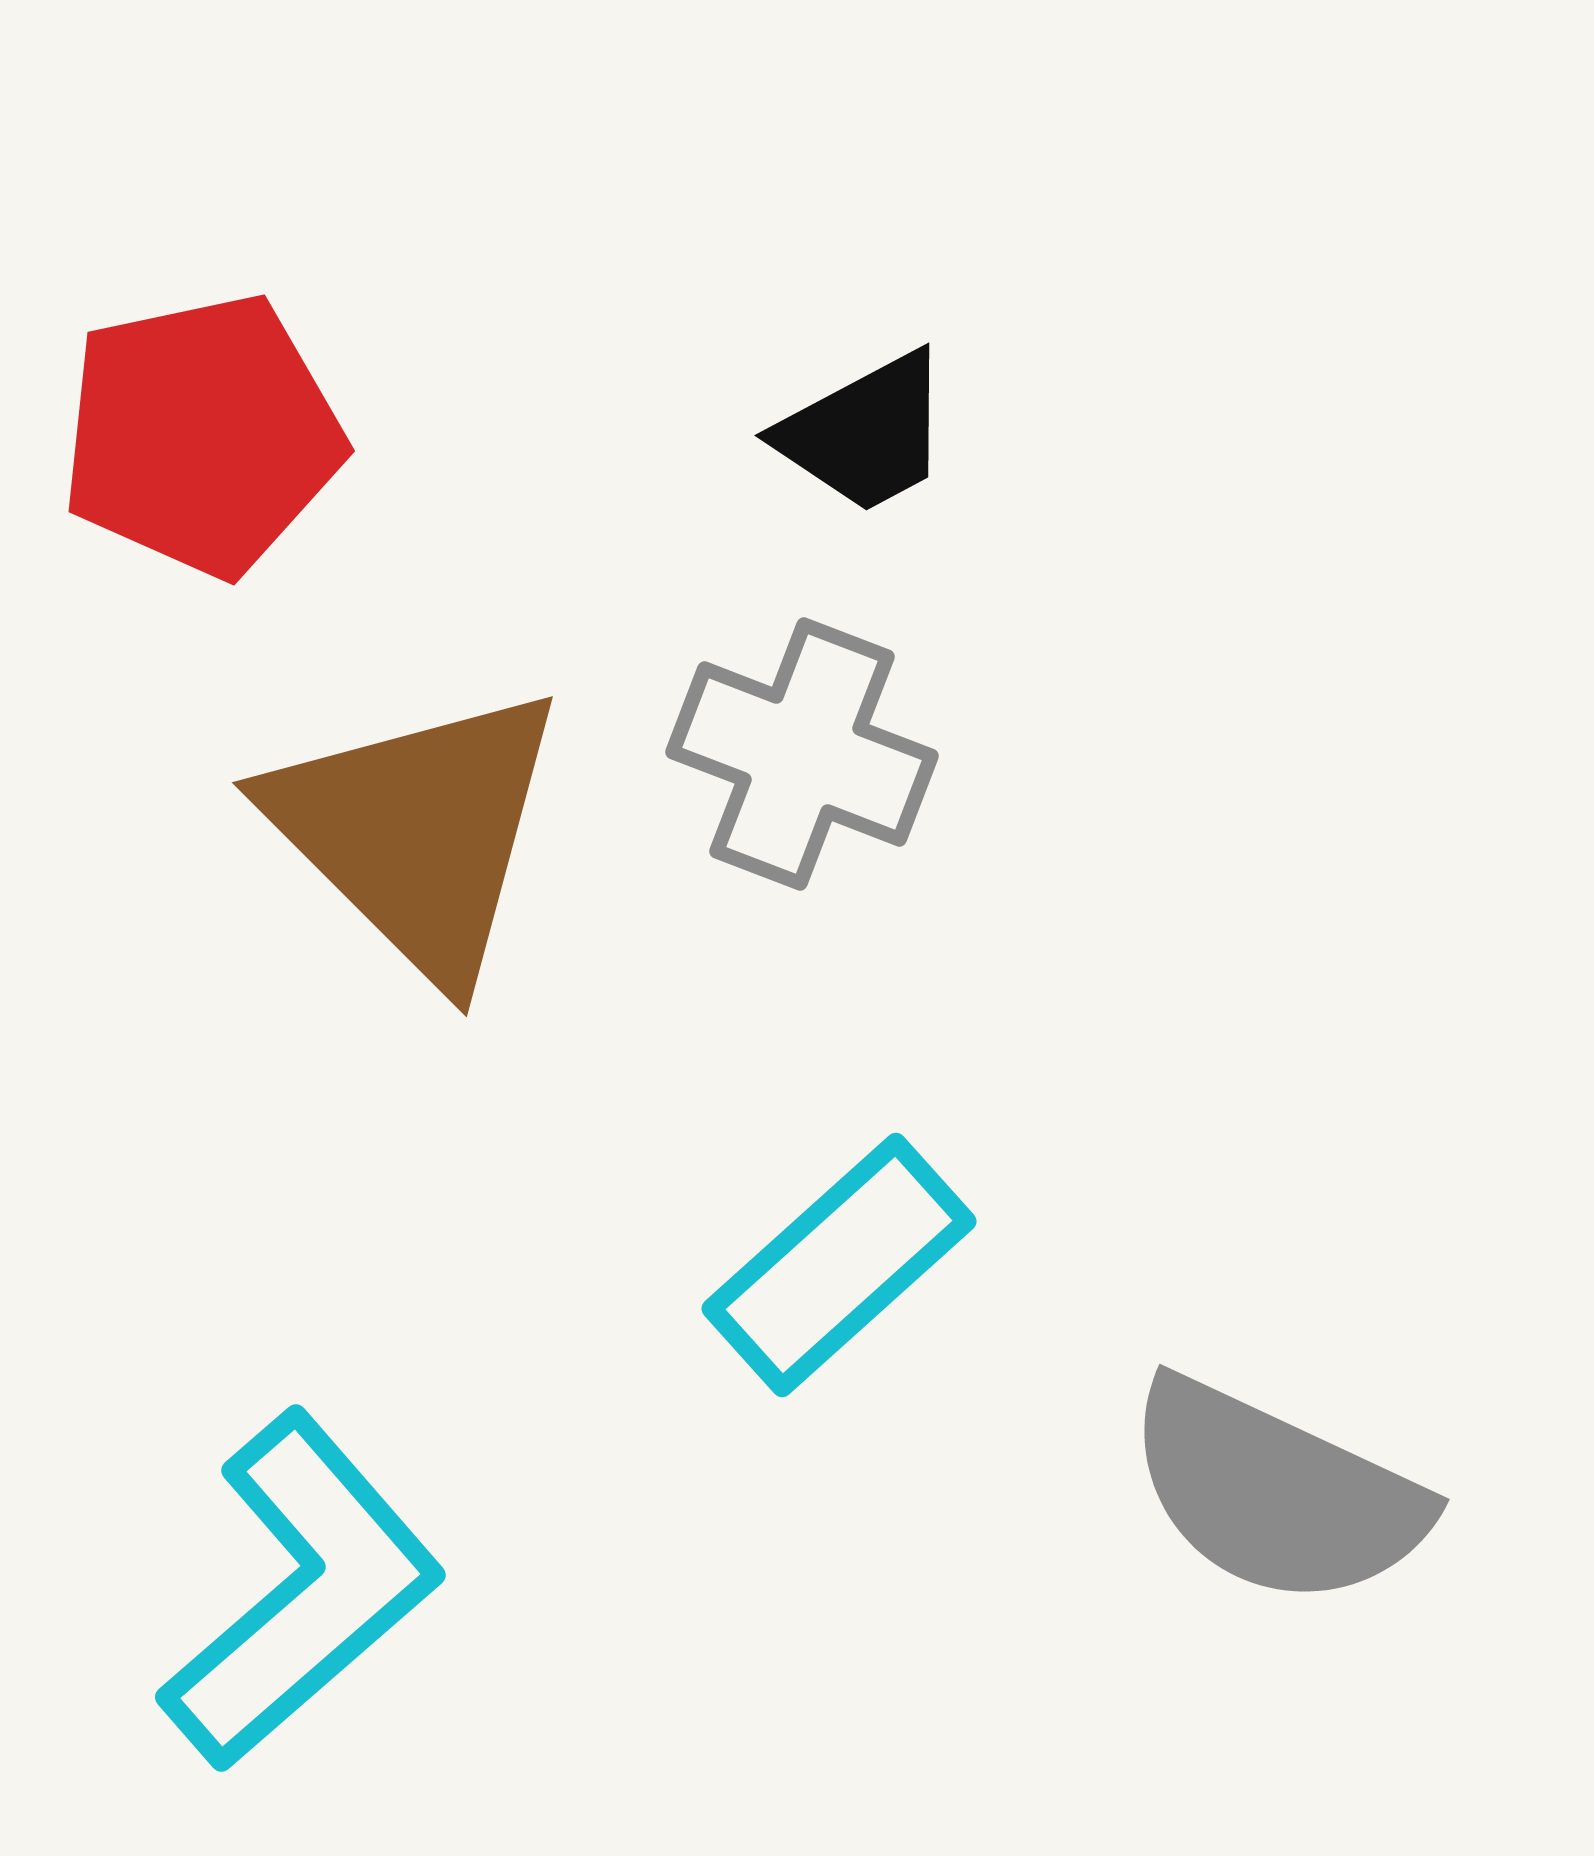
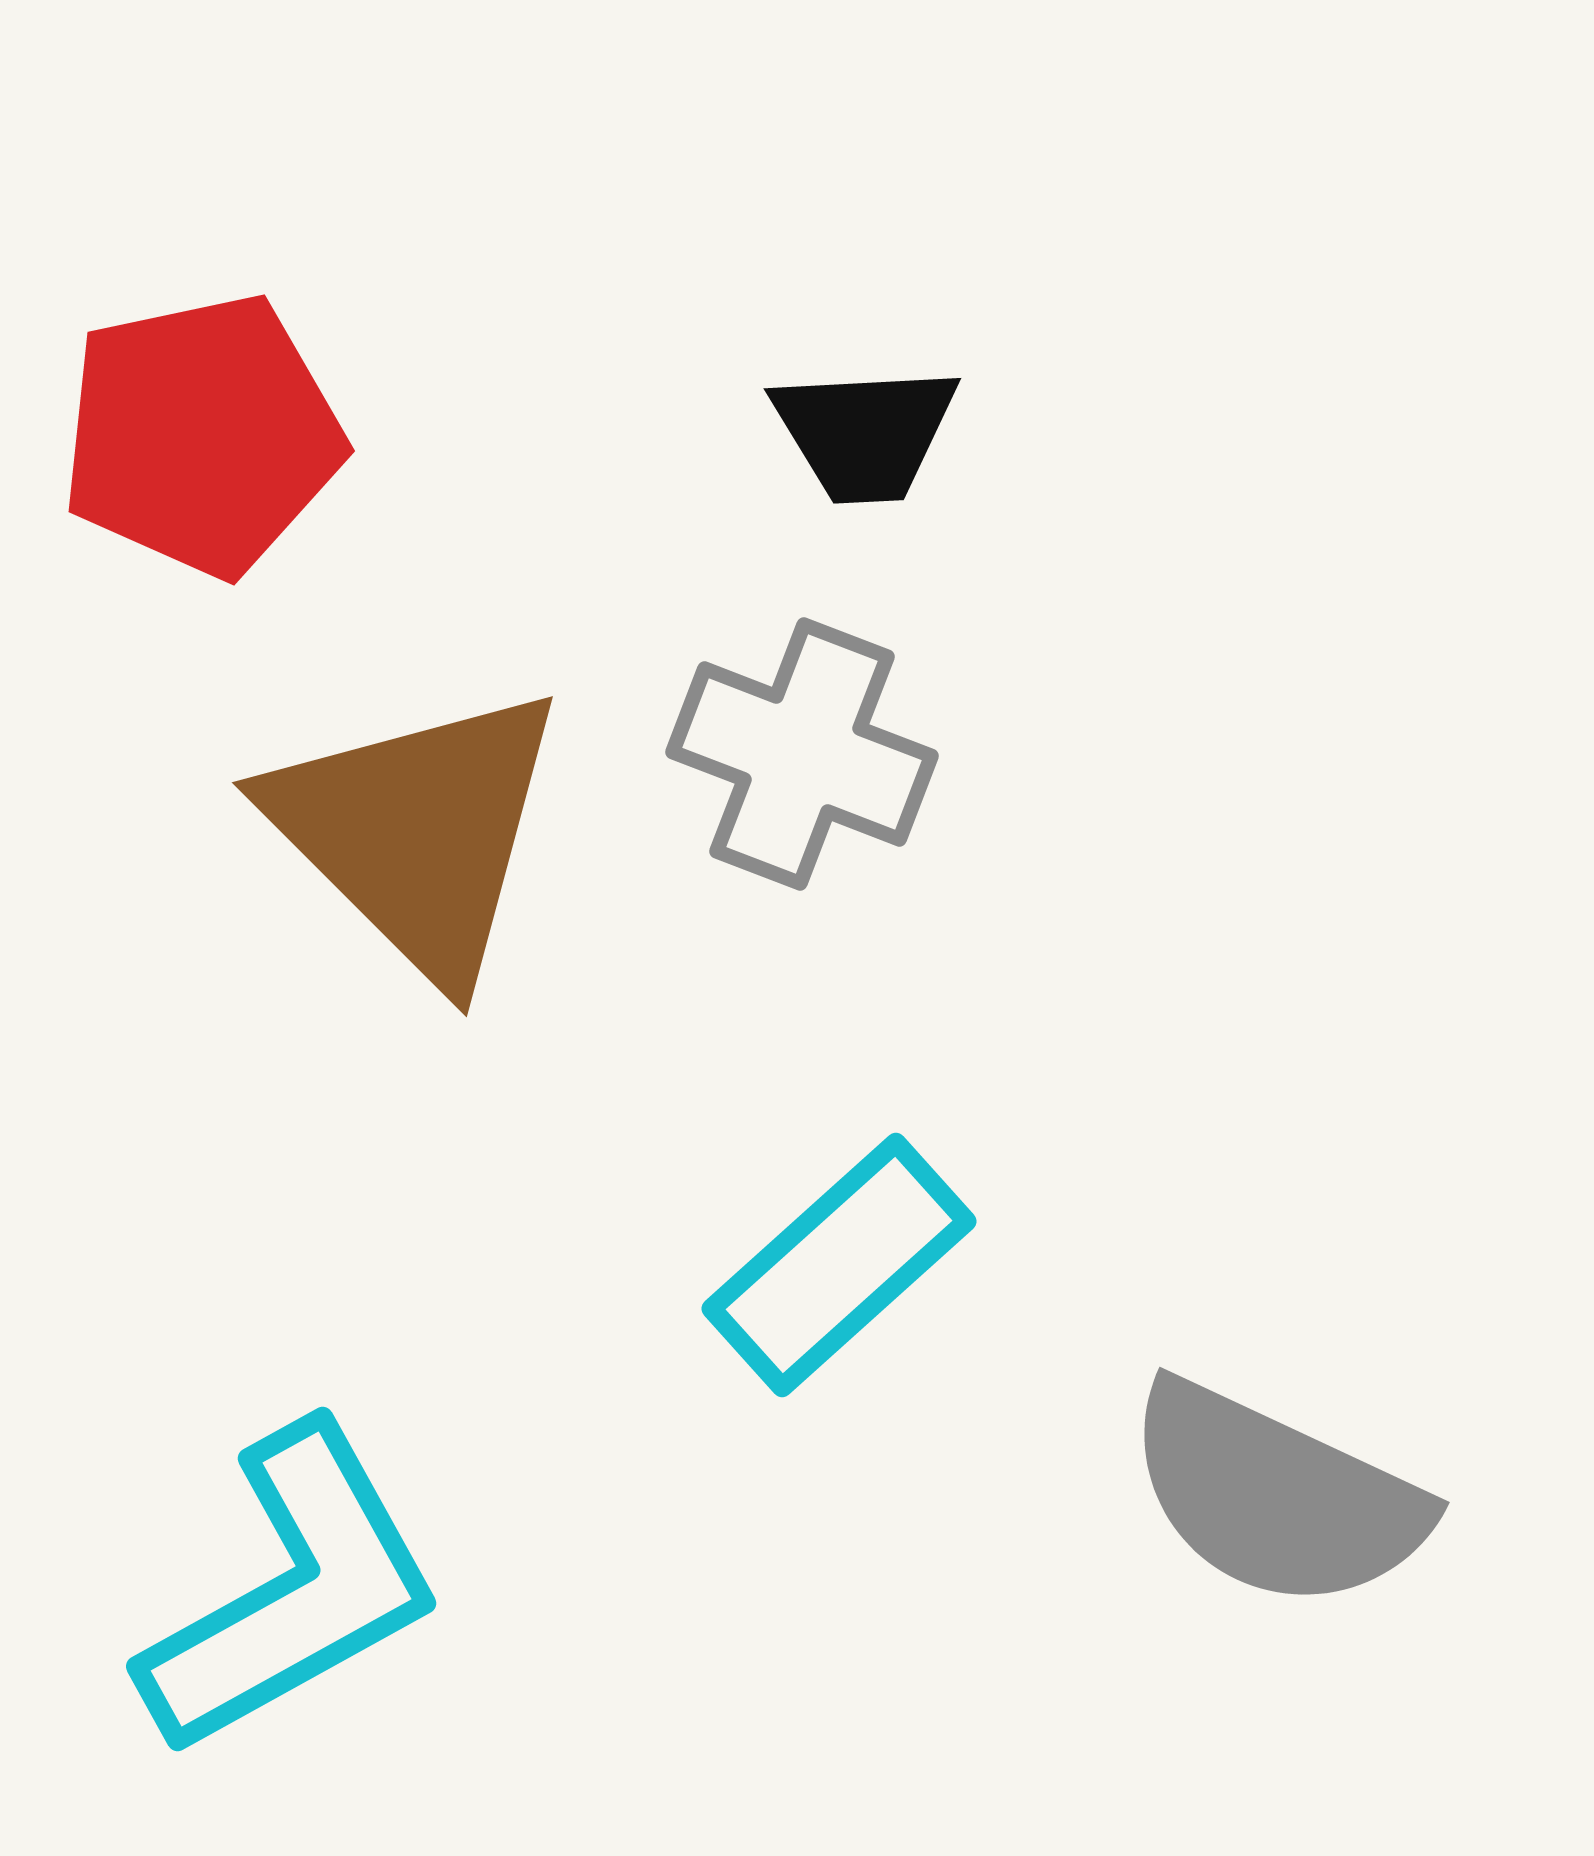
black trapezoid: rotated 25 degrees clockwise
gray semicircle: moved 3 px down
cyan L-shape: moved 10 px left; rotated 12 degrees clockwise
